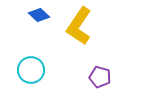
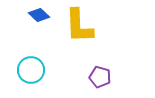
yellow L-shape: rotated 36 degrees counterclockwise
